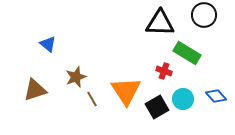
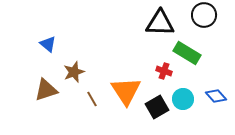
brown star: moved 2 px left, 5 px up
brown triangle: moved 11 px right
